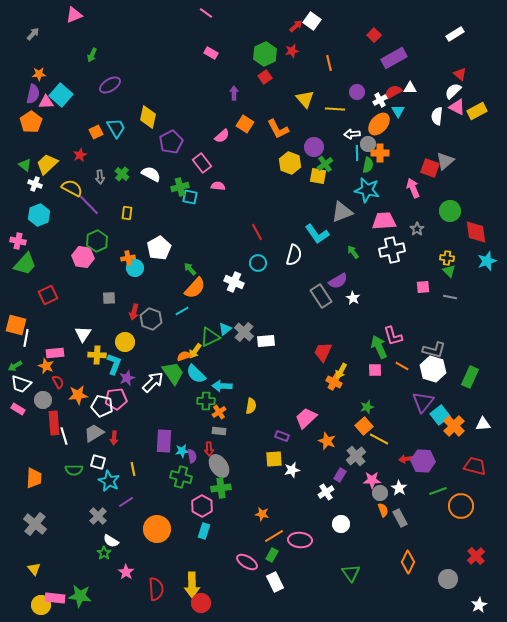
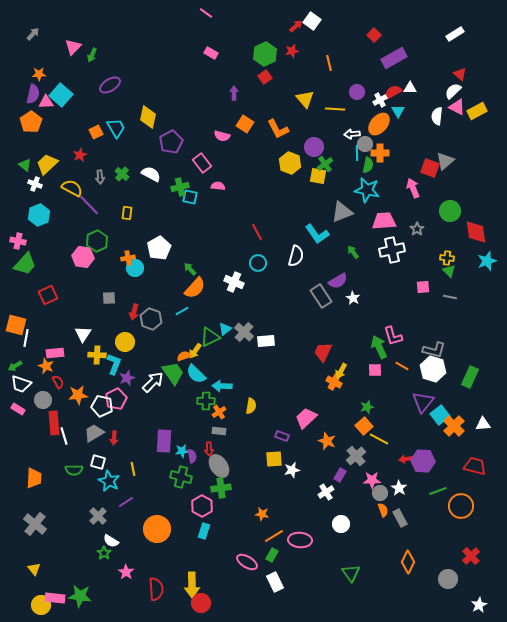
pink triangle at (74, 15): moved 1 px left, 32 px down; rotated 24 degrees counterclockwise
pink semicircle at (222, 136): rotated 56 degrees clockwise
gray circle at (368, 144): moved 3 px left
white semicircle at (294, 255): moved 2 px right, 1 px down
pink pentagon at (116, 399): rotated 20 degrees counterclockwise
red cross at (476, 556): moved 5 px left
